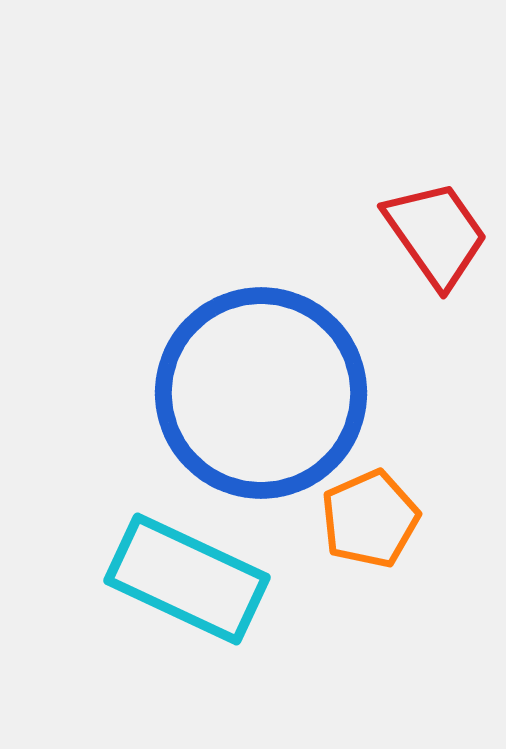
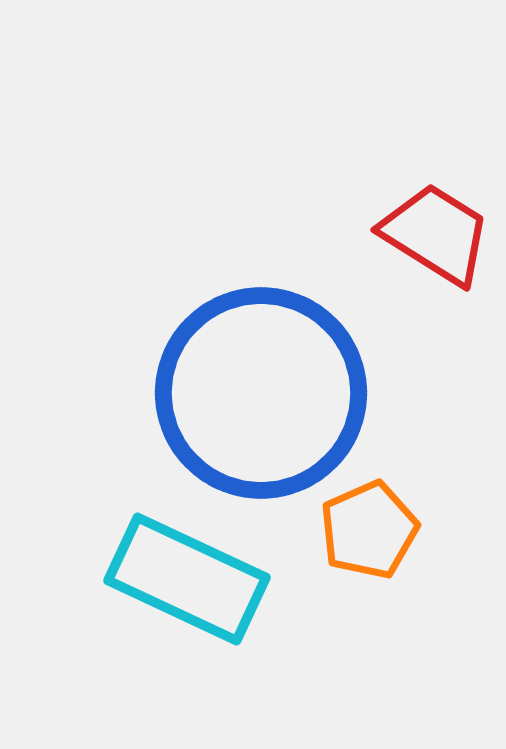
red trapezoid: rotated 23 degrees counterclockwise
orange pentagon: moved 1 px left, 11 px down
